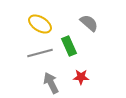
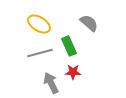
yellow ellipse: moved 1 px left
red star: moved 8 px left, 5 px up
